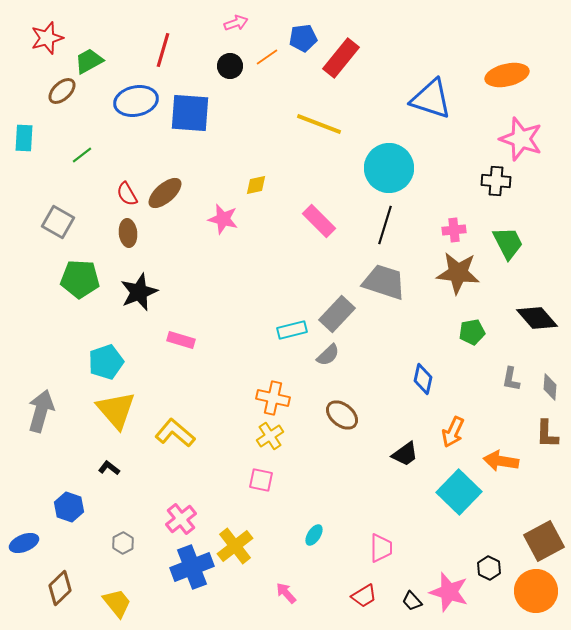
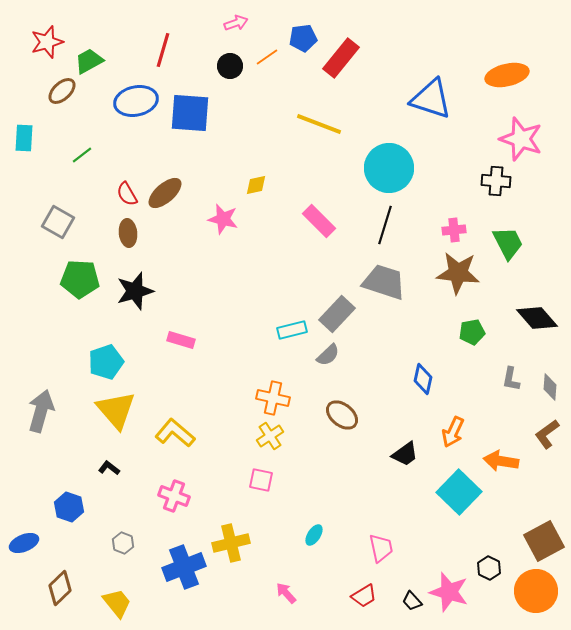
red star at (47, 38): moved 4 px down
black star at (139, 292): moved 4 px left, 1 px up; rotated 6 degrees clockwise
brown L-shape at (547, 434): rotated 52 degrees clockwise
pink cross at (181, 519): moved 7 px left, 23 px up; rotated 32 degrees counterclockwise
gray hexagon at (123, 543): rotated 10 degrees counterclockwise
yellow cross at (235, 546): moved 4 px left, 3 px up; rotated 24 degrees clockwise
pink trapezoid at (381, 548): rotated 12 degrees counterclockwise
blue cross at (192, 567): moved 8 px left
